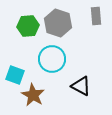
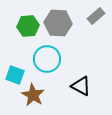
gray rectangle: rotated 54 degrees clockwise
gray hexagon: rotated 16 degrees counterclockwise
cyan circle: moved 5 px left
